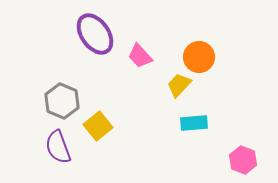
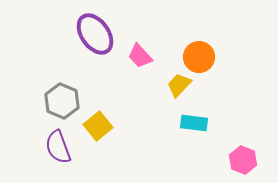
cyan rectangle: rotated 12 degrees clockwise
